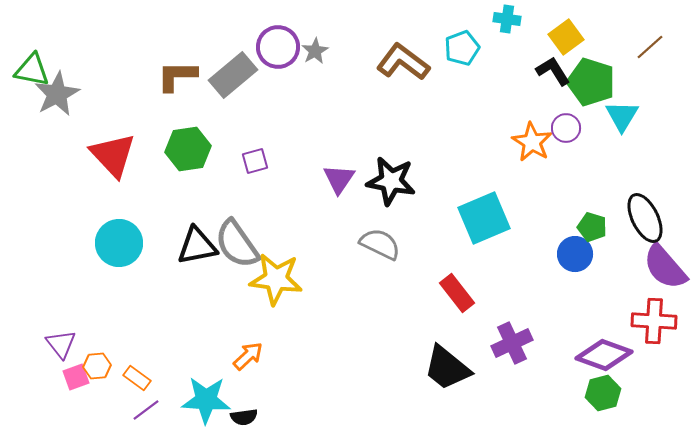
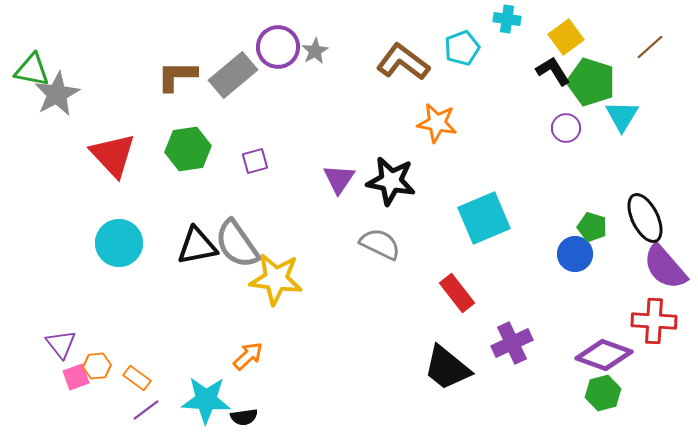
orange star at (532, 142): moved 95 px left, 19 px up; rotated 21 degrees counterclockwise
